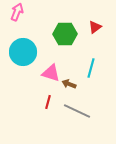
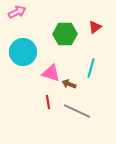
pink arrow: rotated 42 degrees clockwise
red line: rotated 24 degrees counterclockwise
